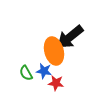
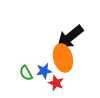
orange ellipse: moved 9 px right, 7 px down
blue star: rotated 21 degrees counterclockwise
red star: rotated 14 degrees clockwise
